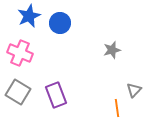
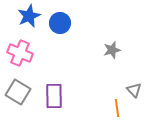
gray triangle: rotated 28 degrees counterclockwise
purple rectangle: moved 2 px left, 1 px down; rotated 20 degrees clockwise
